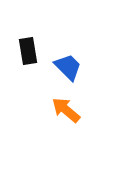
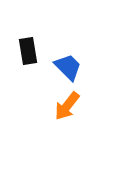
orange arrow: moved 1 px right, 4 px up; rotated 92 degrees counterclockwise
